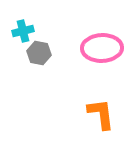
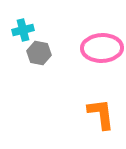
cyan cross: moved 1 px up
